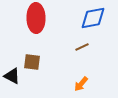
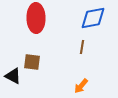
brown line: rotated 56 degrees counterclockwise
black triangle: moved 1 px right
orange arrow: moved 2 px down
